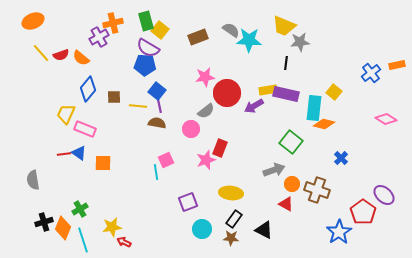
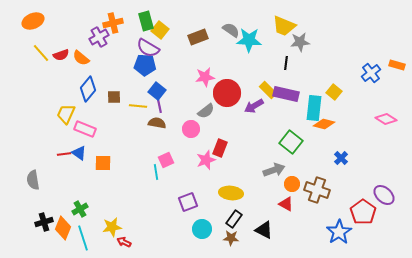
orange rectangle at (397, 65): rotated 28 degrees clockwise
yellow rectangle at (268, 90): rotated 54 degrees clockwise
cyan line at (83, 240): moved 2 px up
